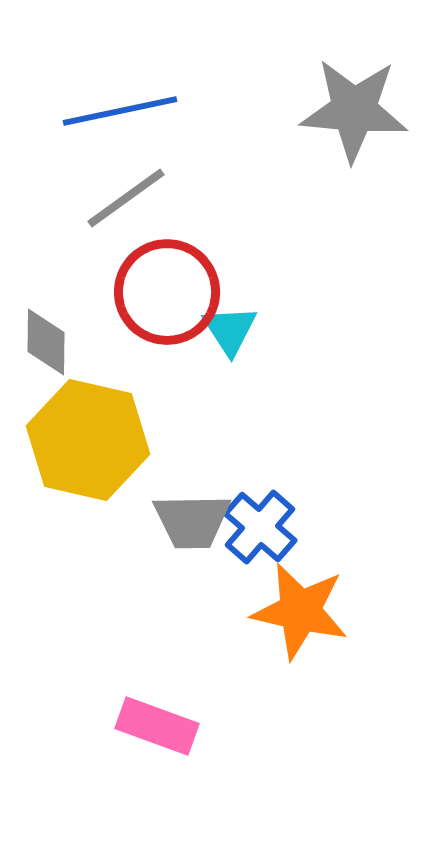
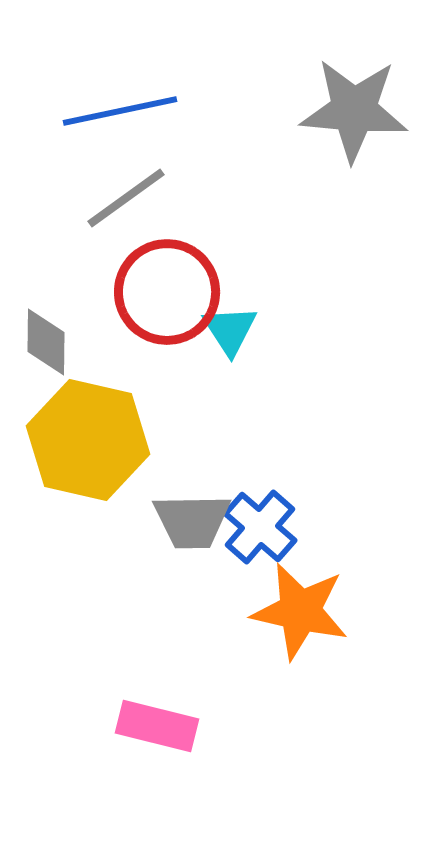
pink rectangle: rotated 6 degrees counterclockwise
